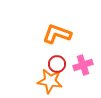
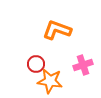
orange L-shape: moved 4 px up
red circle: moved 21 px left
